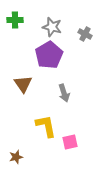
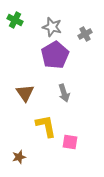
green cross: rotated 28 degrees clockwise
gray cross: rotated 32 degrees clockwise
purple pentagon: moved 6 px right
brown triangle: moved 2 px right, 9 px down
pink square: rotated 21 degrees clockwise
brown star: moved 3 px right
